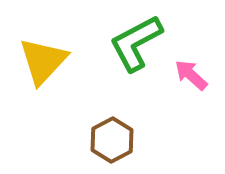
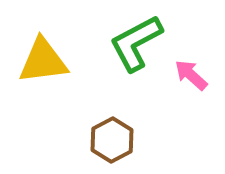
yellow triangle: rotated 40 degrees clockwise
